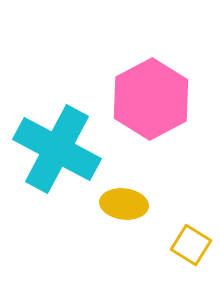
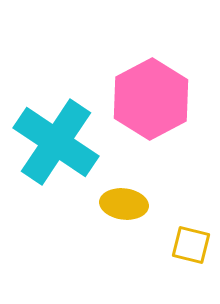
cyan cross: moved 1 px left, 7 px up; rotated 6 degrees clockwise
yellow square: rotated 18 degrees counterclockwise
